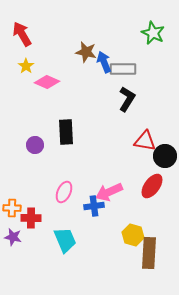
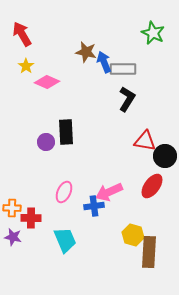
purple circle: moved 11 px right, 3 px up
brown rectangle: moved 1 px up
